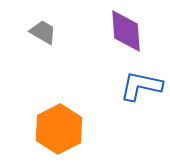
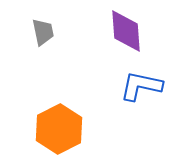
gray trapezoid: rotated 48 degrees clockwise
